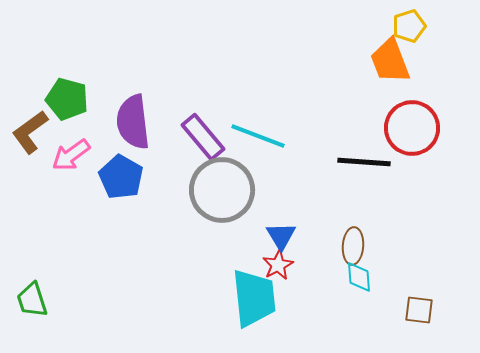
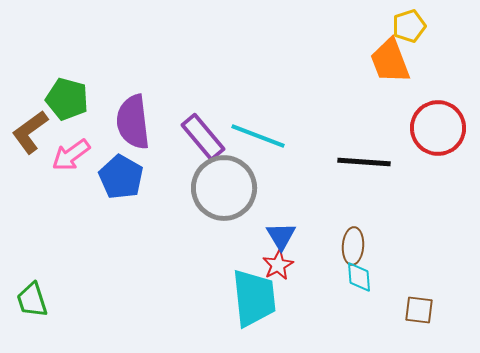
red circle: moved 26 px right
gray circle: moved 2 px right, 2 px up
